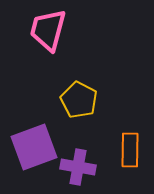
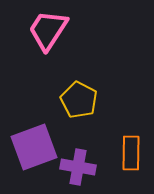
pink trapezoid: rotated 18 degrees clockwise
orange rectangle: moved 1 px right, 3 px down
